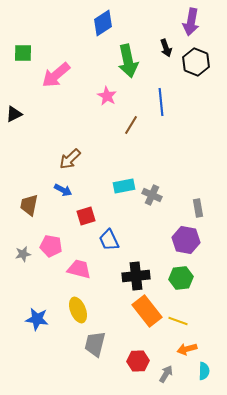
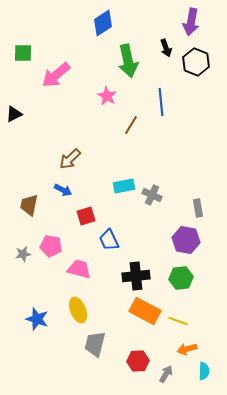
orange rectangle: moved 2 px left; rotated 24 degrees counterclockwise
blue star: rotated 10 degrees clockwise
